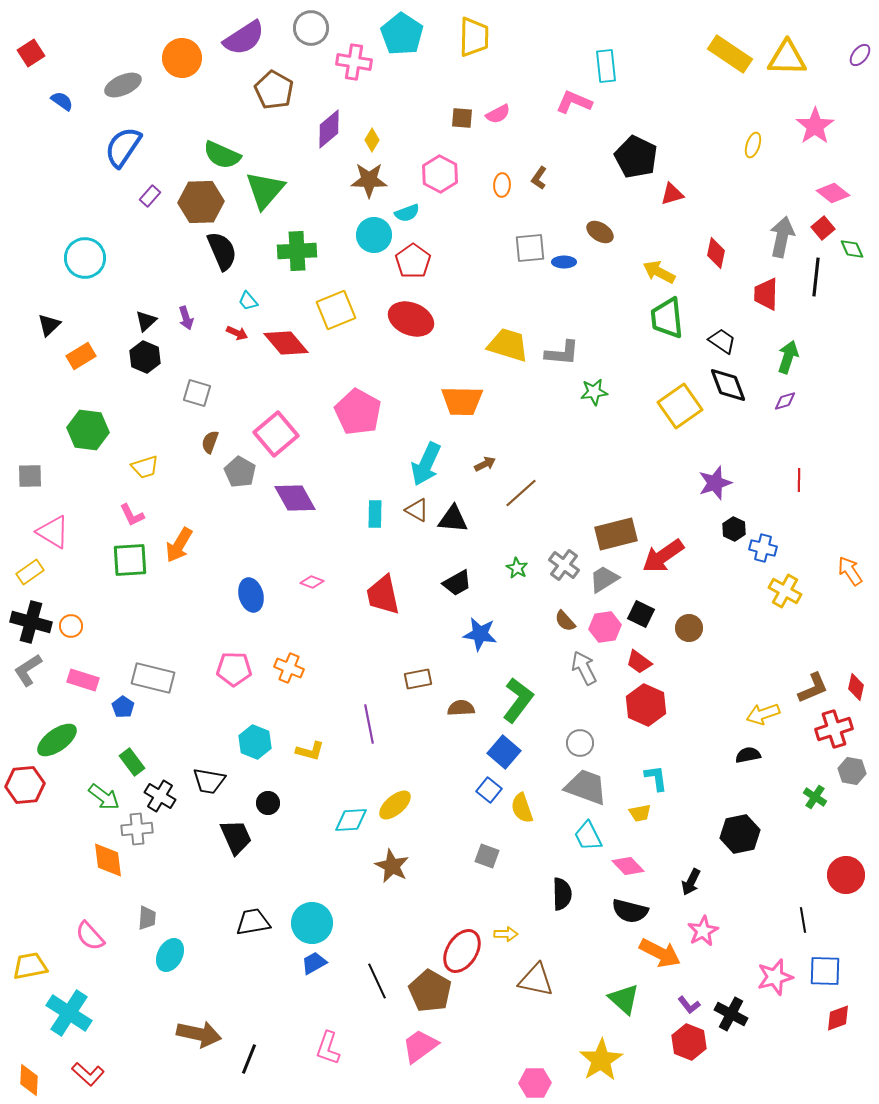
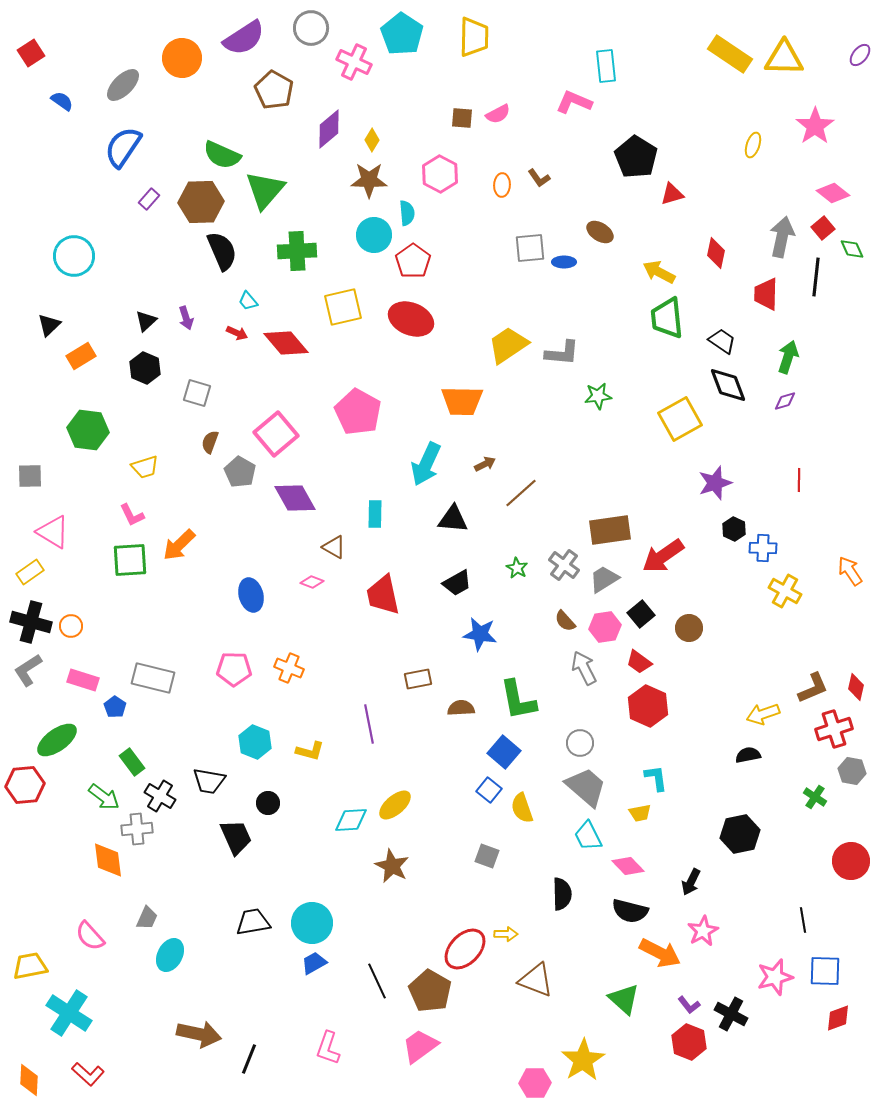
yellow triangle at (787, 58): moved 3 px left
pink cross at (354, 62): rotated 16 degrees clockwise
gray ellipse at (123, 85): rotated 21 degrees counterclockwise
black pentagon at (636, 157): rotated 6 degrees clockwise
brown L-shape at (539, 178): rotated 70 degrees counterclockwise
purple rectangle at (150, 196): moved 1 px left, 3 px down
cyan semicircle at (407, 213): rotated 75 degrees counterclockwise
cyan circle at (85, 258): moved 11 px left, 2 px up
yellow square at (336, 310): moved 7 px right, 3 px up; rotated 9 degrees clockwise
yellow trapezoid at (508, 345): rotated 51 degrees counterclockwise
black hexagon at (145, 357): moved 11 px down
green star at (594, 392): moved 4 px right, 4 px down
yellow square at (680, 406): moved 13 px down; rotated 6 degrees clockwise
brown triangle at (417, 510): moved 83 px left, 37 px down
brown rectangle at (616, 534): moved 6 px left, 4 px up; rotated 6 degrees clockwise
orange arrow at (179, 545): rotated 15 degrees clockwise
blue cross at (763, 548): rotated 12 degrees counterclockwise
black square at (641, 614): rotated 24 degrees clockwise
green L-shape at (518, 700): rotated 132 degrees clockwise
red hexagon at (646, 705): moved 2 px right, 1 px down
blue pentagon at (123, 707): moved 8 px left
gray trapezoid at (586, 787): rotated 21 degrees clockwise
red circle at (846, 875): moved 5 px right, 14 px up
gray trapezoid at (147, 918): rotated 20 degrees clockwise
red ellipse at (462, 951): moved 3 px right, 2 px up; rotated 12 degrees clockwise
brown triangle at (536, 980): rotated 9 degrees clockwise
yellow star at (601, 1060): moved 18 px left
